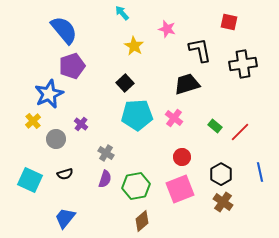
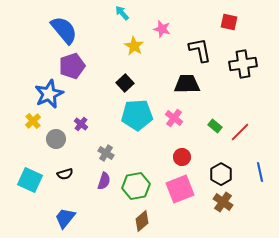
pink star: moved 5 px left
black trapezoid: rotated 16 degrees clockwise
purple semicircle: moved 1 px left, 2 px down
